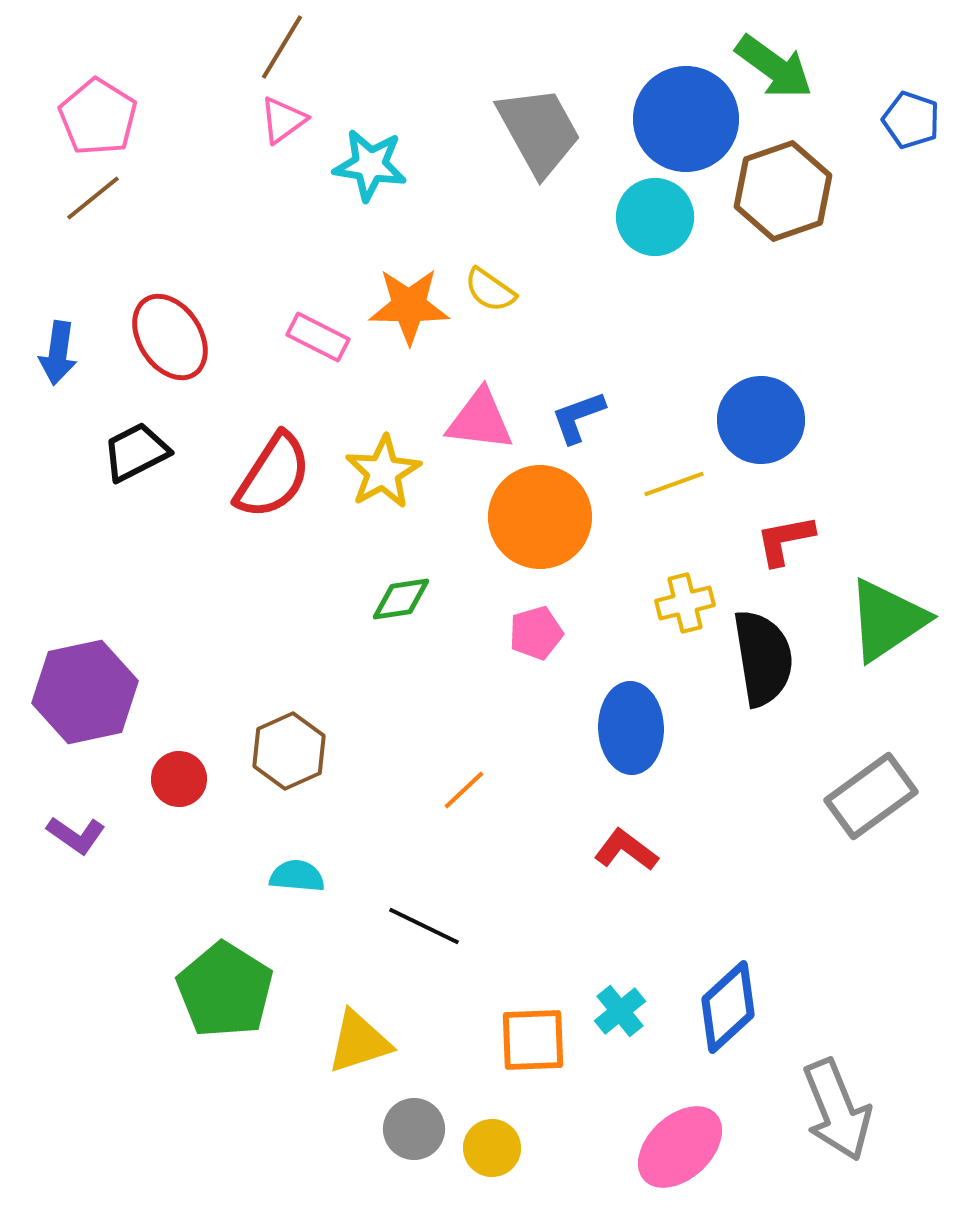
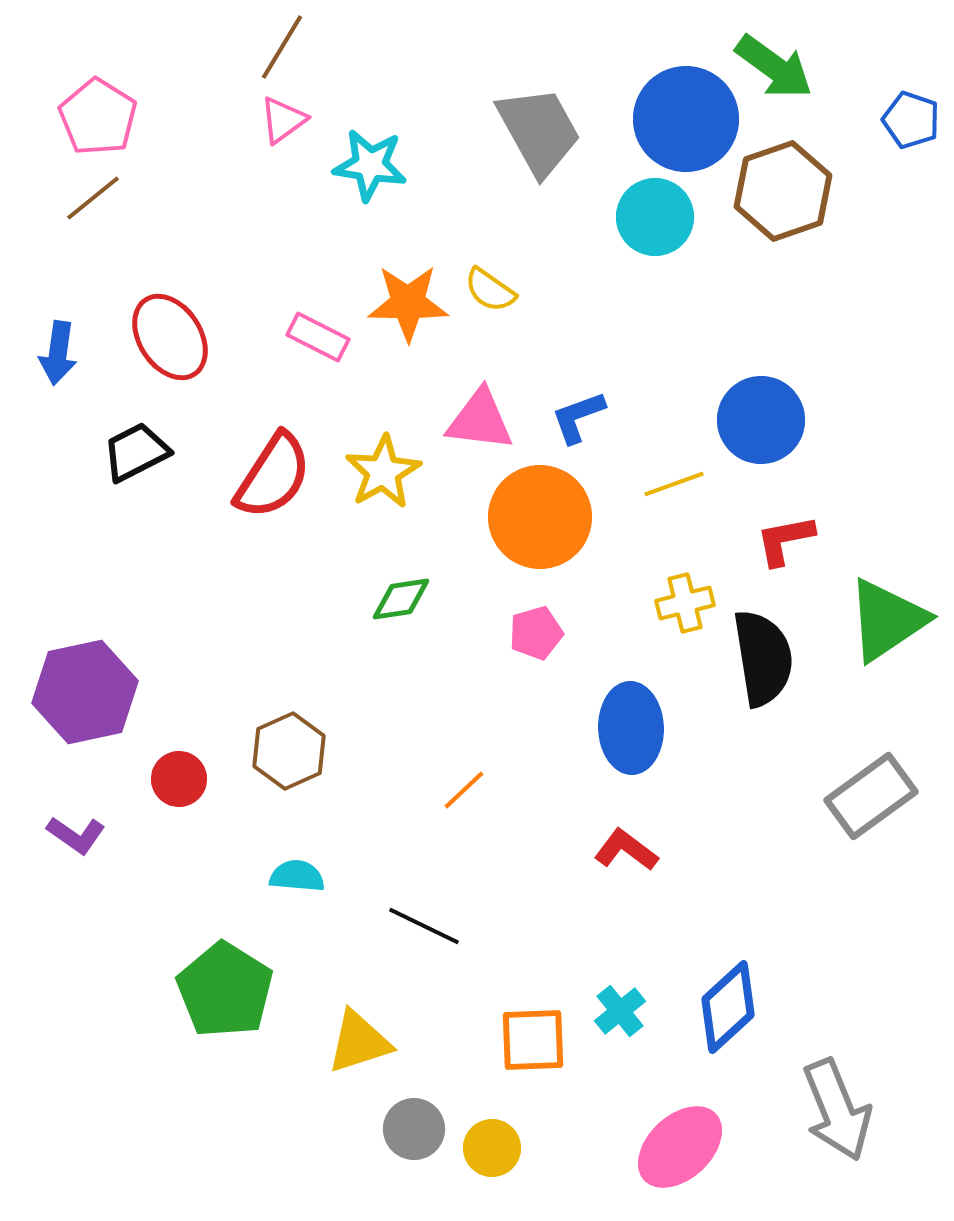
orange star at (409, 306): moved 1 px left, 3 px up
